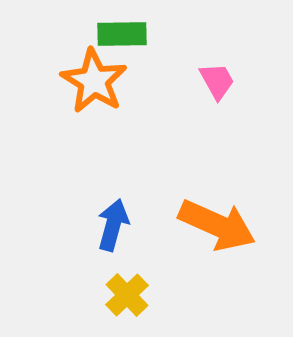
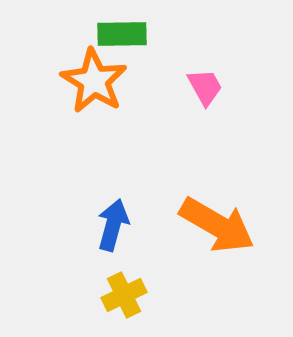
pink trapezoid: moved 12 px left, 6 px down
orange arrow: rotated 6 degrees clockwise
yellow cross: moved 3 px left; rotated 18 degrees clockwise
